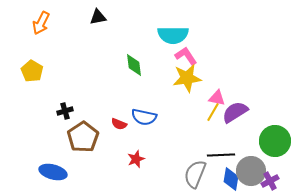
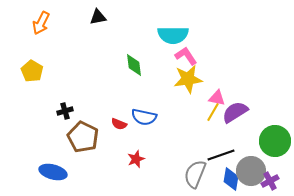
yellow star: moved 1 px right, 1 px down
brown pentagon: rotated 12 degrees counterclockwise
black line: rotated 16 degrees counterclockwise
